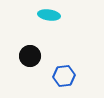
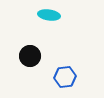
blue hexagon: moved 1 px right, 1 px down
